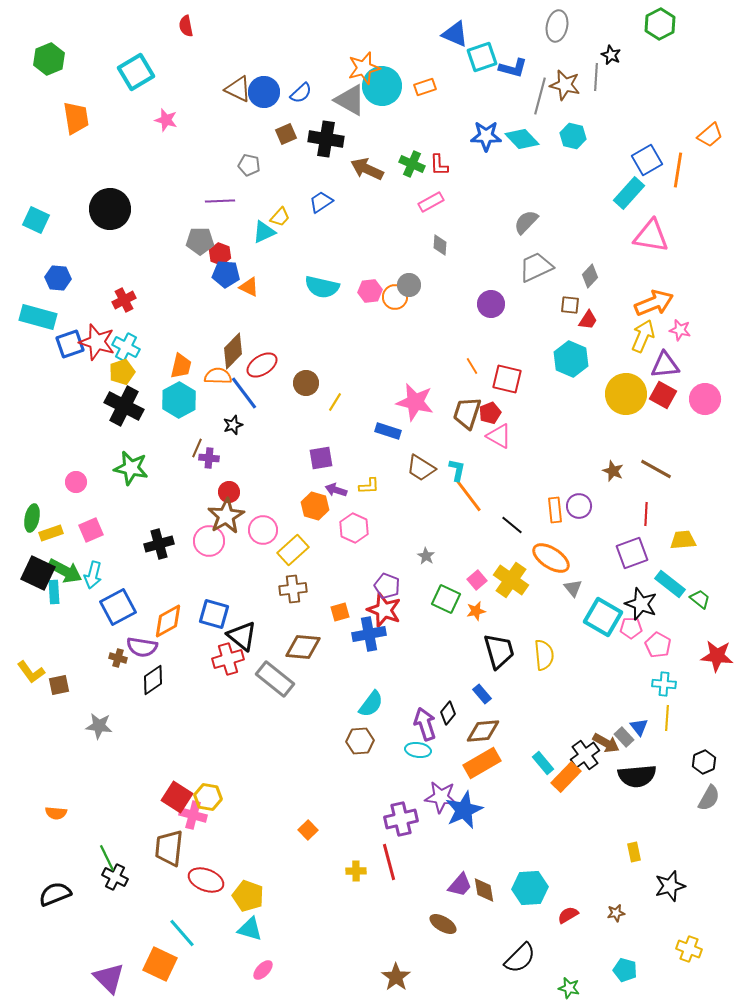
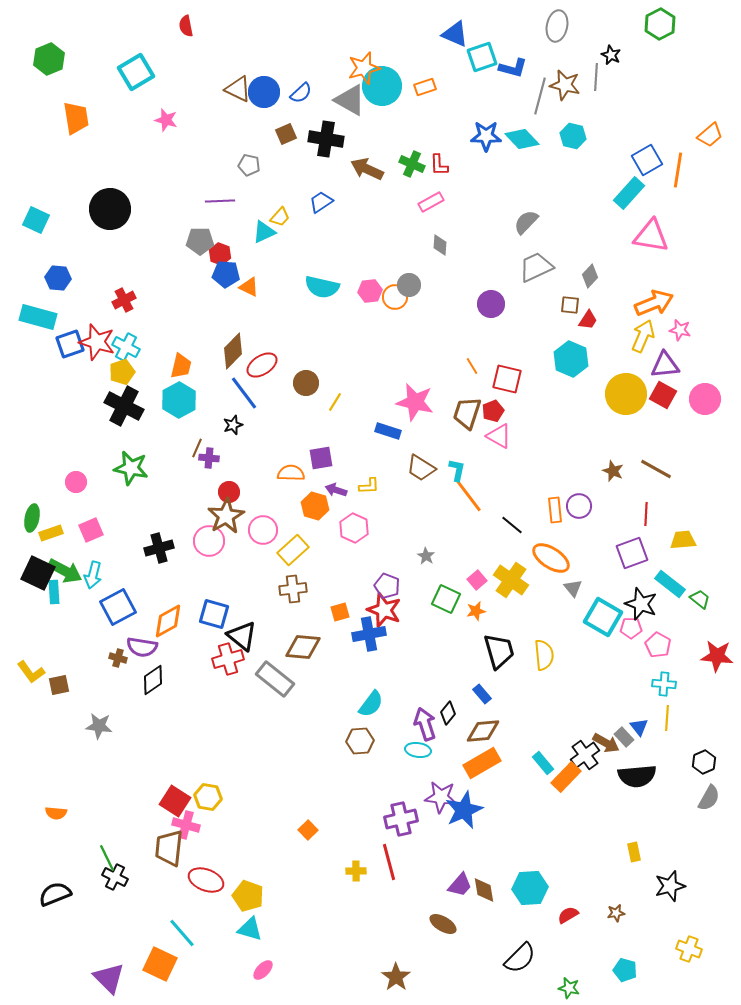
orange semicircle at (218, 376): moved 73 px right, 97 px down
red pentagon at (490, 413): moved 3 px right, 2 px up
black cross at (159, 544): moved 4 px down
red square at (177, 797): moved 2 px left, 4 px down
pink cross at (193, 815): moved 7 px left, 10 px down
